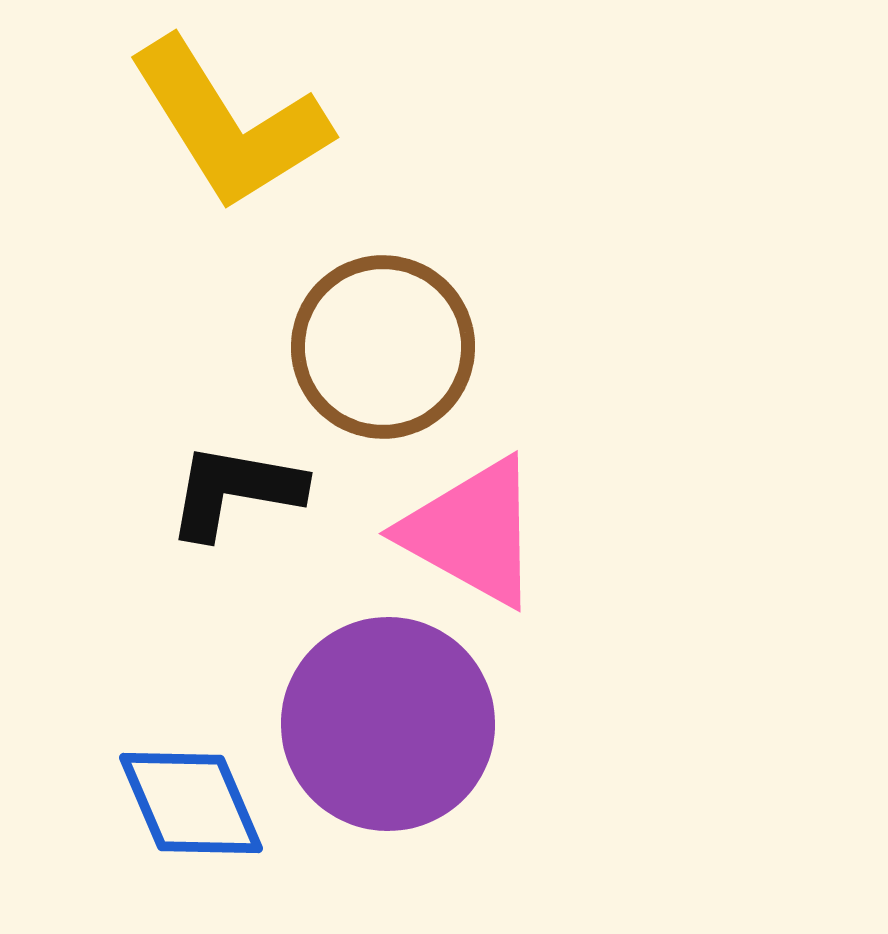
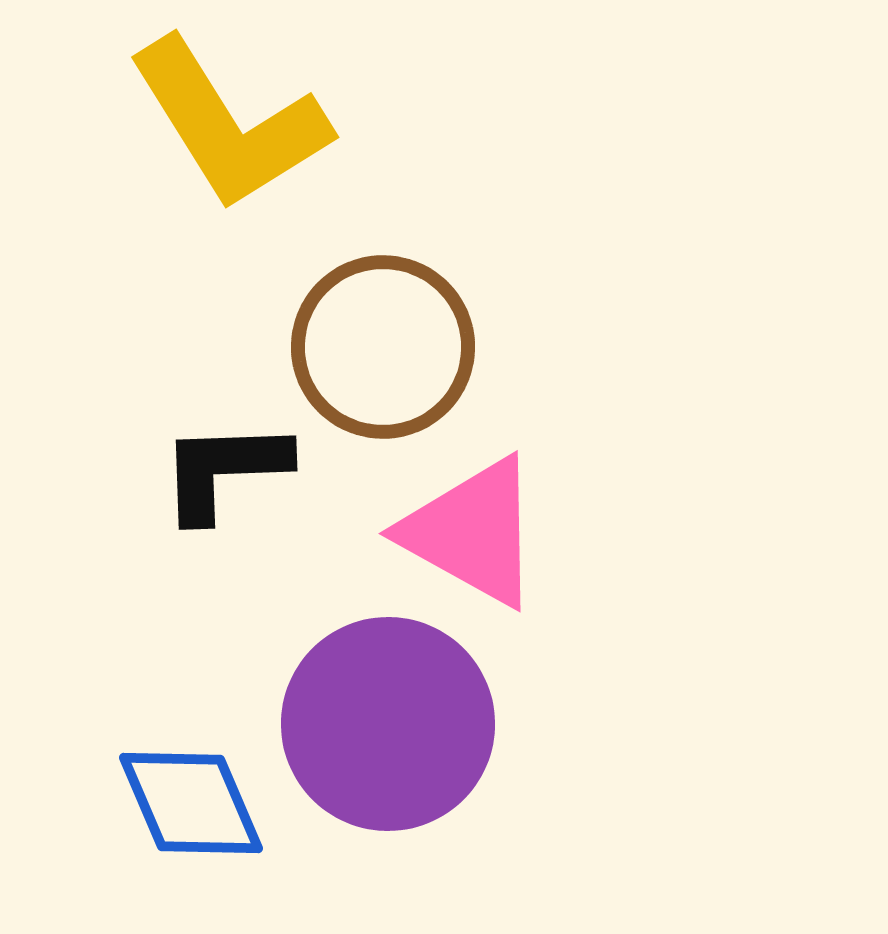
black L-shape: moved 11 px left, 21 px up; rotated 12 degrees counterclockwise
